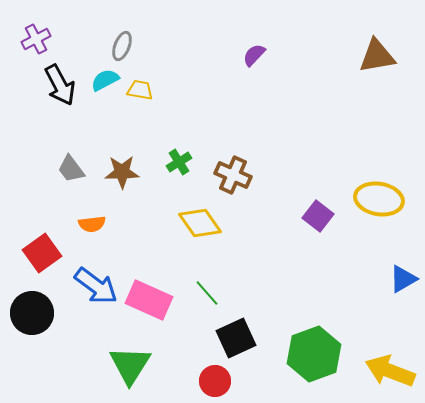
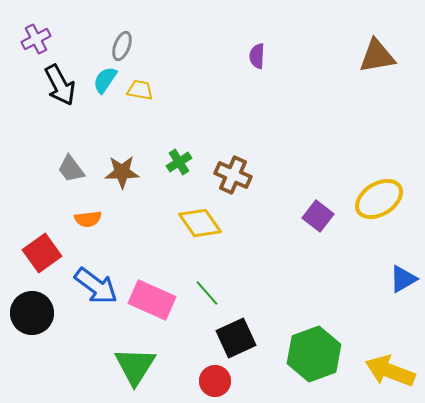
purple semicircle: moved 3 px right, 1 px down; rotated 40 degrees counterclockwise
cyan semicircle: rotated 28 degrees counterclockwise
yellow ellipse: rotated 42 degrees counterclockwise
orange semicircle: moved 4 px left, 5 px up
pink rectangle: moved 3 px right
green triangle: moved 5 px right, 1 px down
